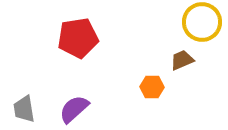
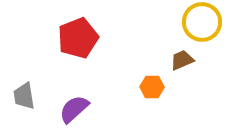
red pentagon: rotated 12 degrees counterclockwise
gray trapezoid: moved 13 px up
